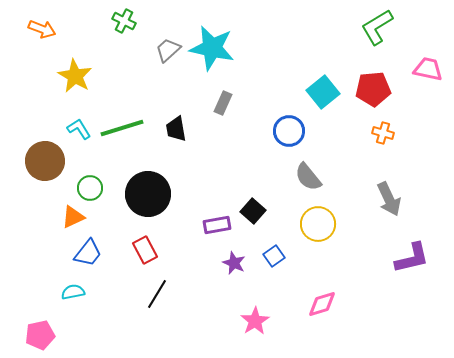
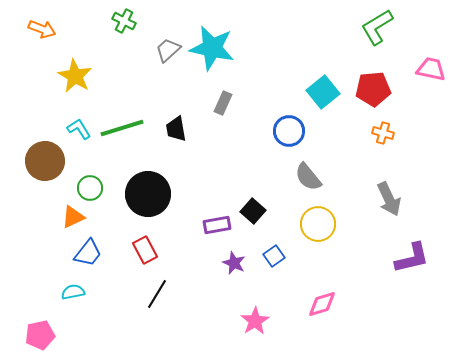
pink trapezoid: moved 3 px right
